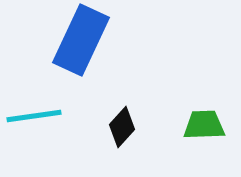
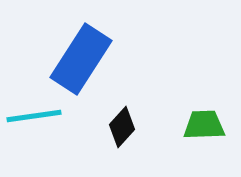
blue rectangle: moved 19 px down; rotated 8 degrees clockwise
